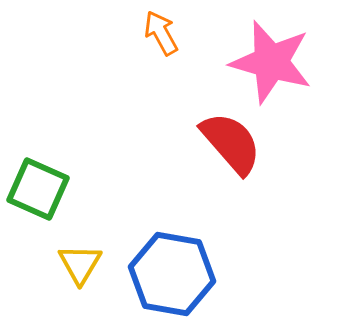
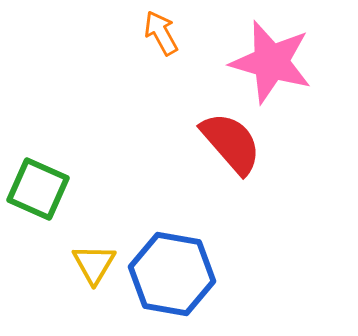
yellow triangle: moved 14 px right
